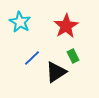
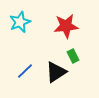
cyan star: rotated 20 degrees clockwise
red star: rotated 25 degrees clockwise
blue line: moved 7 px left, 13 px down
